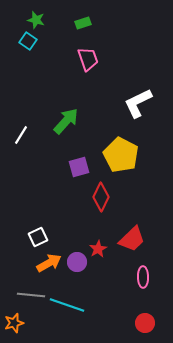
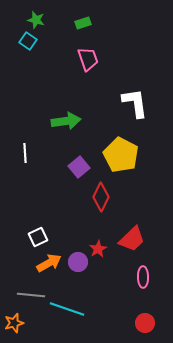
white L-shape: moved 3 px left; rotated 108 degrees clockwise
green arrow: rotated 40 degrees clockwise
white line: moved 4 px right, 18 px down; rotated 36 degrees counterclockwise
purple square: rotated 25 degrees counterclockwise
purple circle: moved 1 px right
cyan line: moved 4 px down
